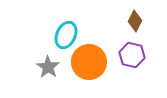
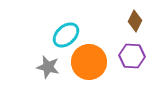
cyan ellipse: rotated 24 degrees clockwise
purple hexagon: moved 1 px down; rotated 10 degrees counterclockwise
gray star: rotated 20 degrees counterclockwise
